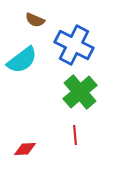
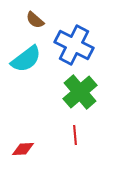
brown semicircle: rotated 18 degrees clockwise
cyan semicircle: moved 4 px right, 1 px up
red diamond: moved 2 px left
